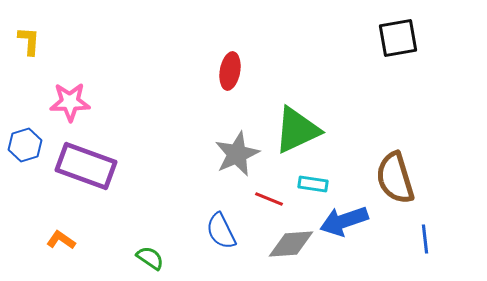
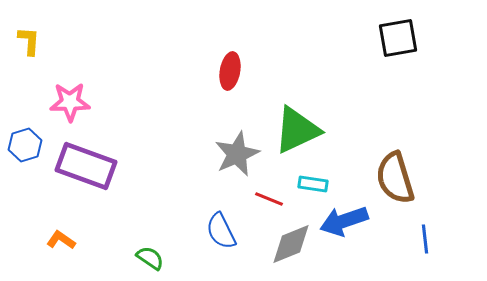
gray diamond: rotated 18 degrees counterclockwise
